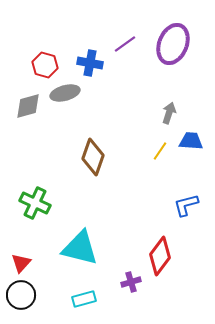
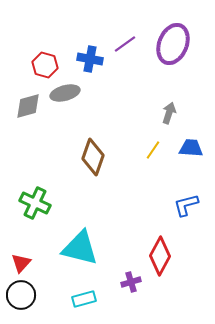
blue cross: moved 4 px up
blue trapezoid: moved 7 px down
yellow line: moved 7 px left, 1 px up
red diamond: rotated 9 degrees counterclockwise
